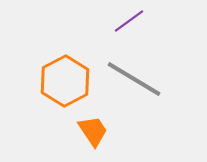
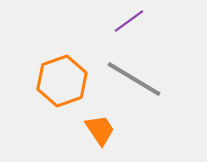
orange hexagon: moved 3 px left; rotated 9 degrees clockwise
orange trapezoid: moved 7 px right, 1 px up
